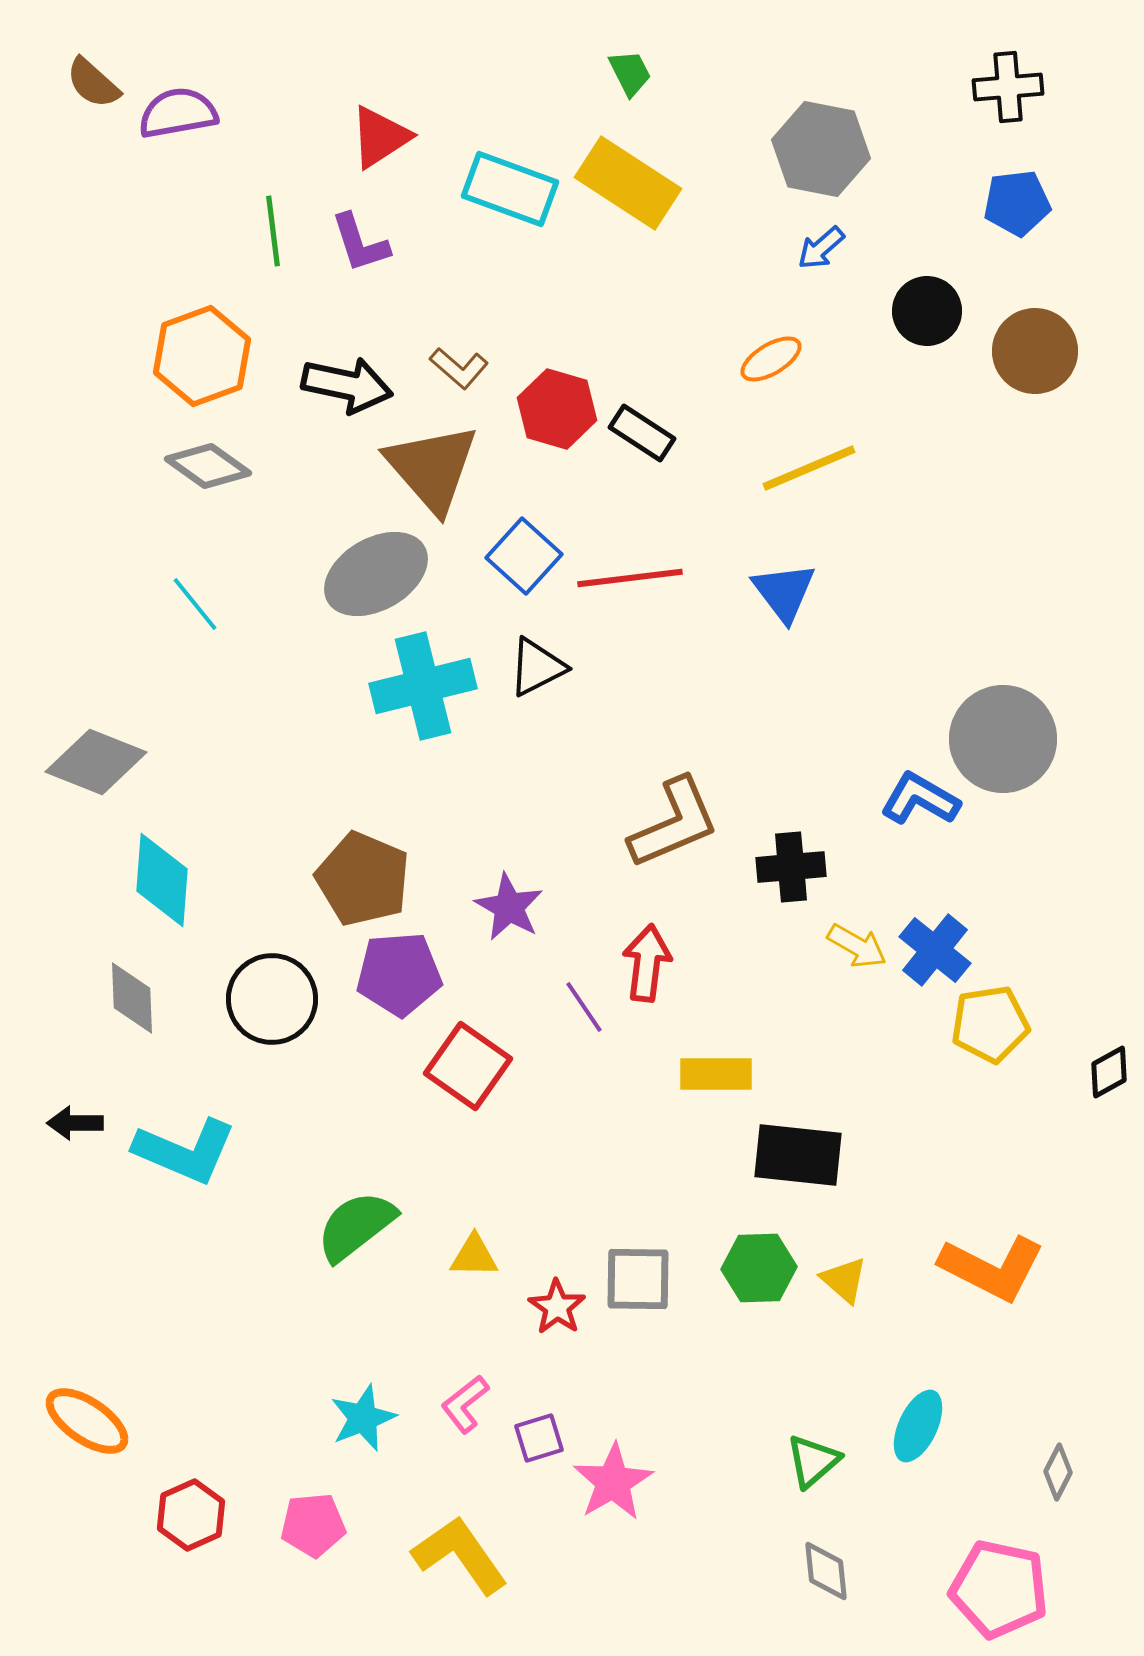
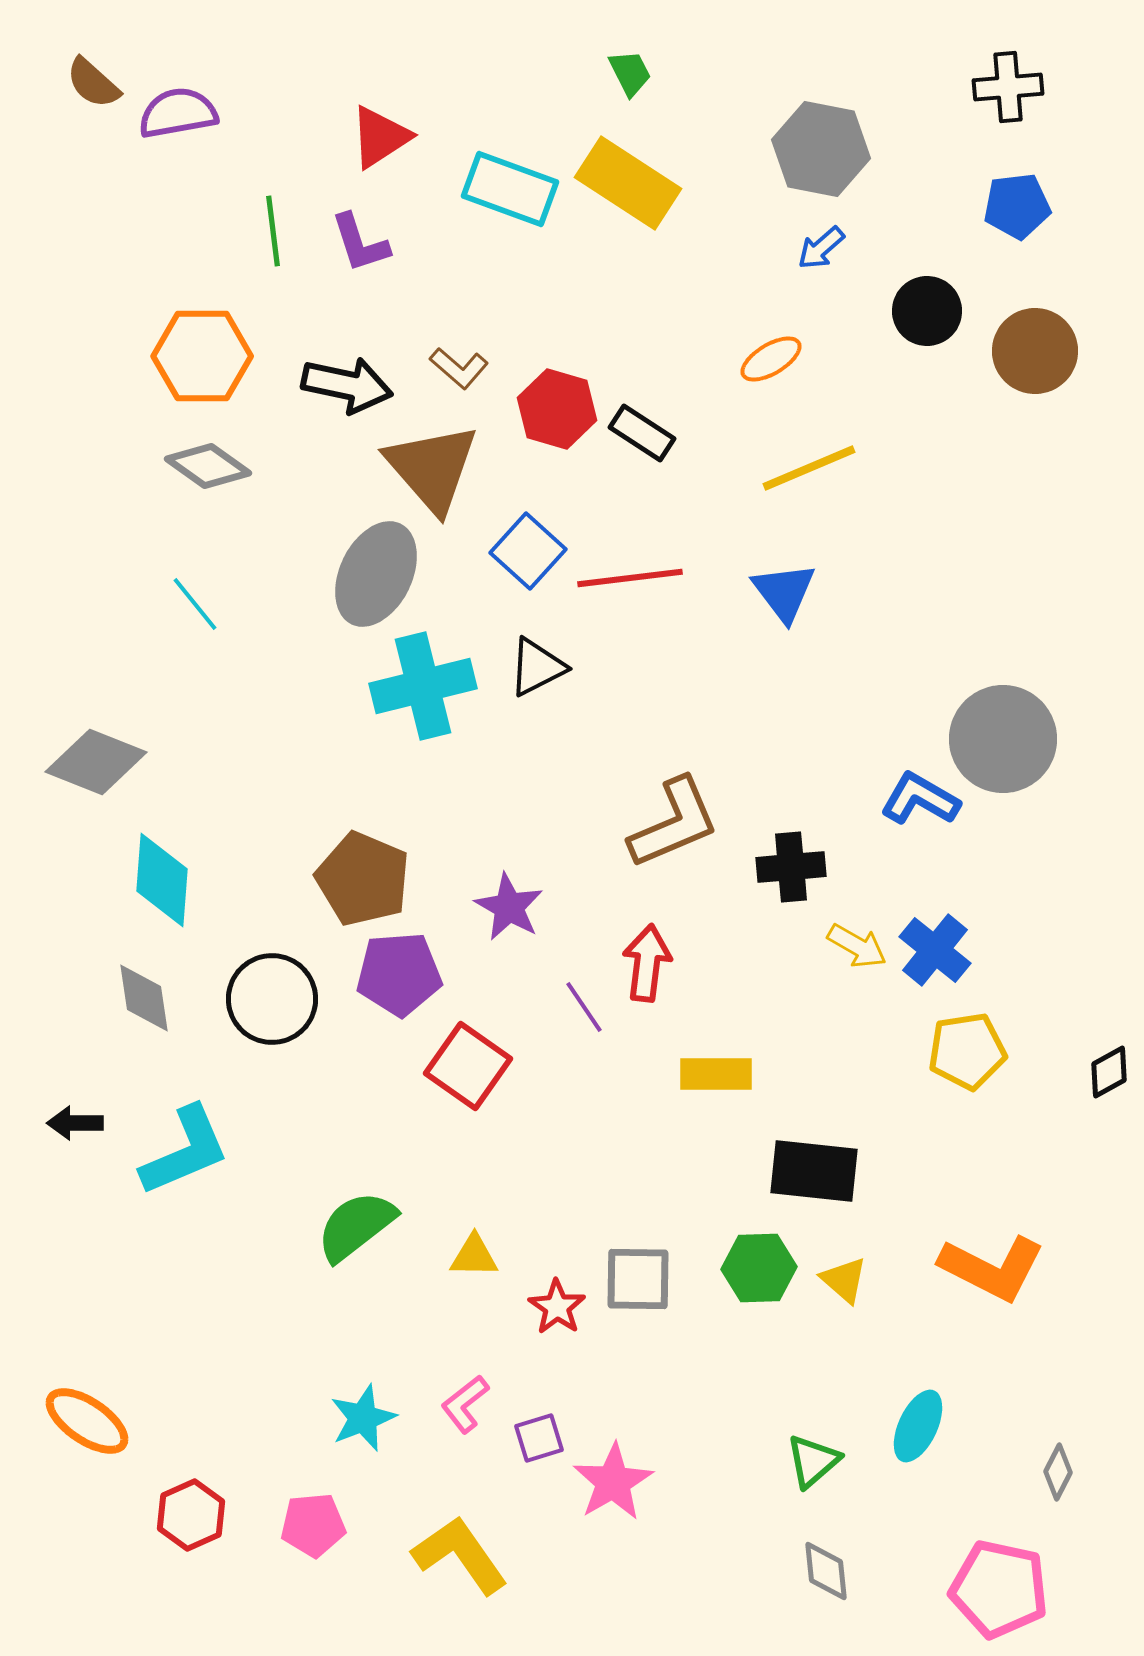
blue pentagon at (1017, 203): moved 3 px down
orange hexagon at (202, 356): rotated 20 degrees clockwise
blue square at (524, 556): moved 4 px right, 5 px up
gray ellipse at (376, 574): rotated 34 degrees counterclockwise
gray diamond at (132, 998): moved 12 px right; rotated 6 degrees counterclockwise
yellow pentagon at (990, 1024): moved 23 px left, 27 px down
cyan L-shape at (185, 1151): rotated 46 degrees counterclockwise
black rectangle at (798, 1155): moved 16 px right, 16 px down
